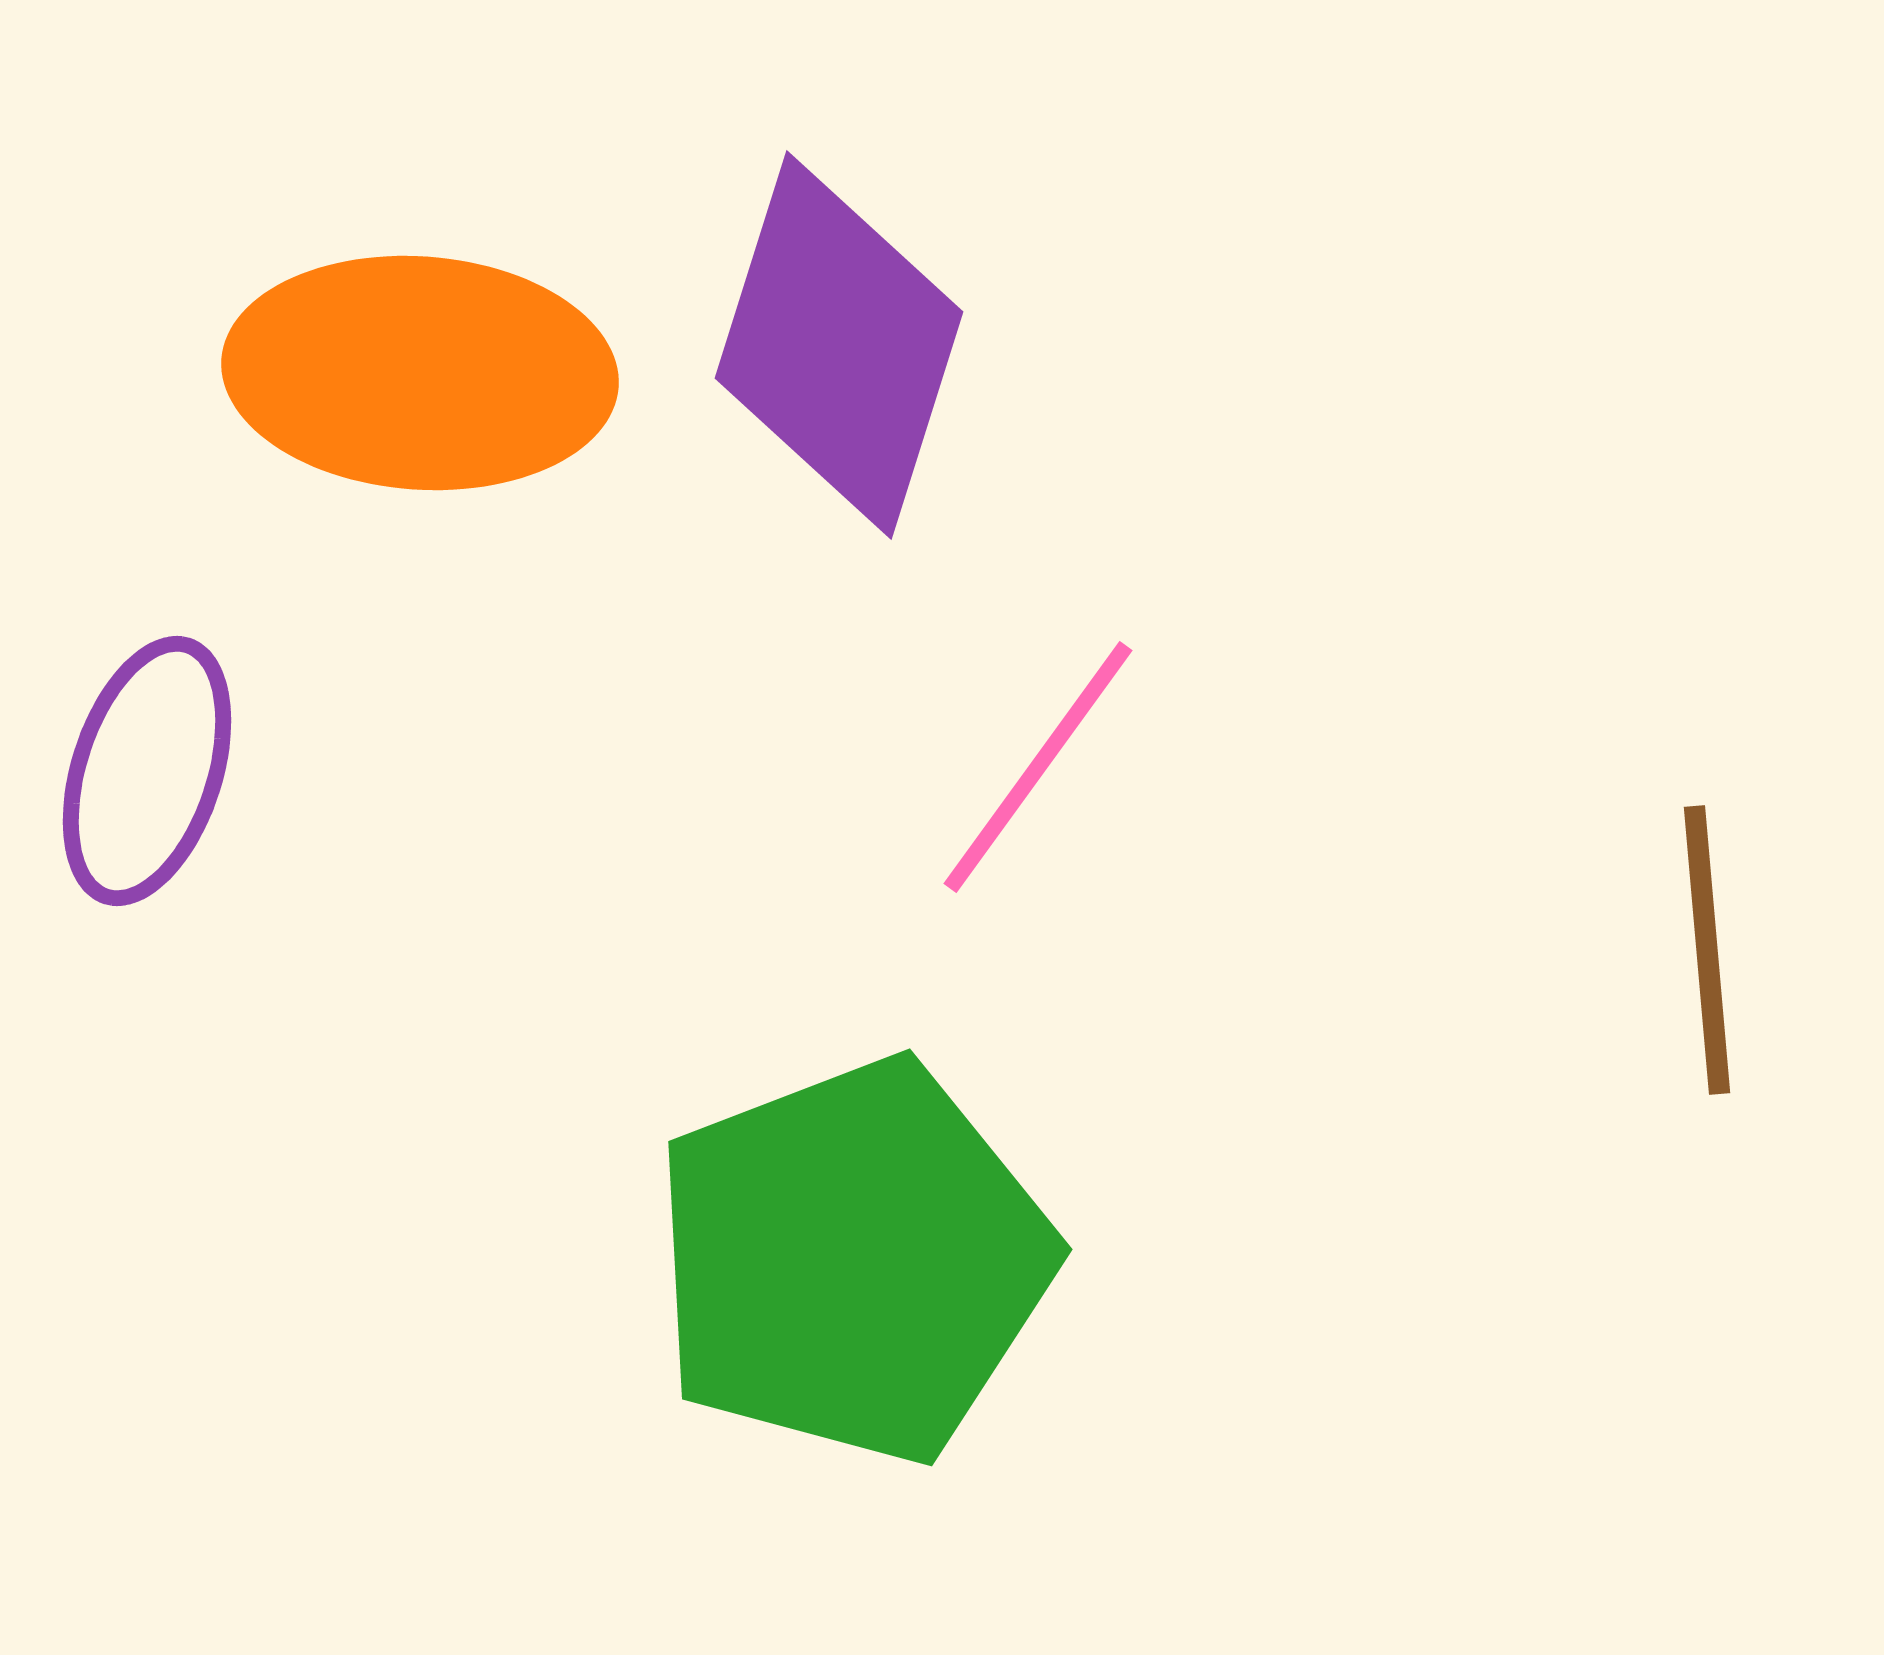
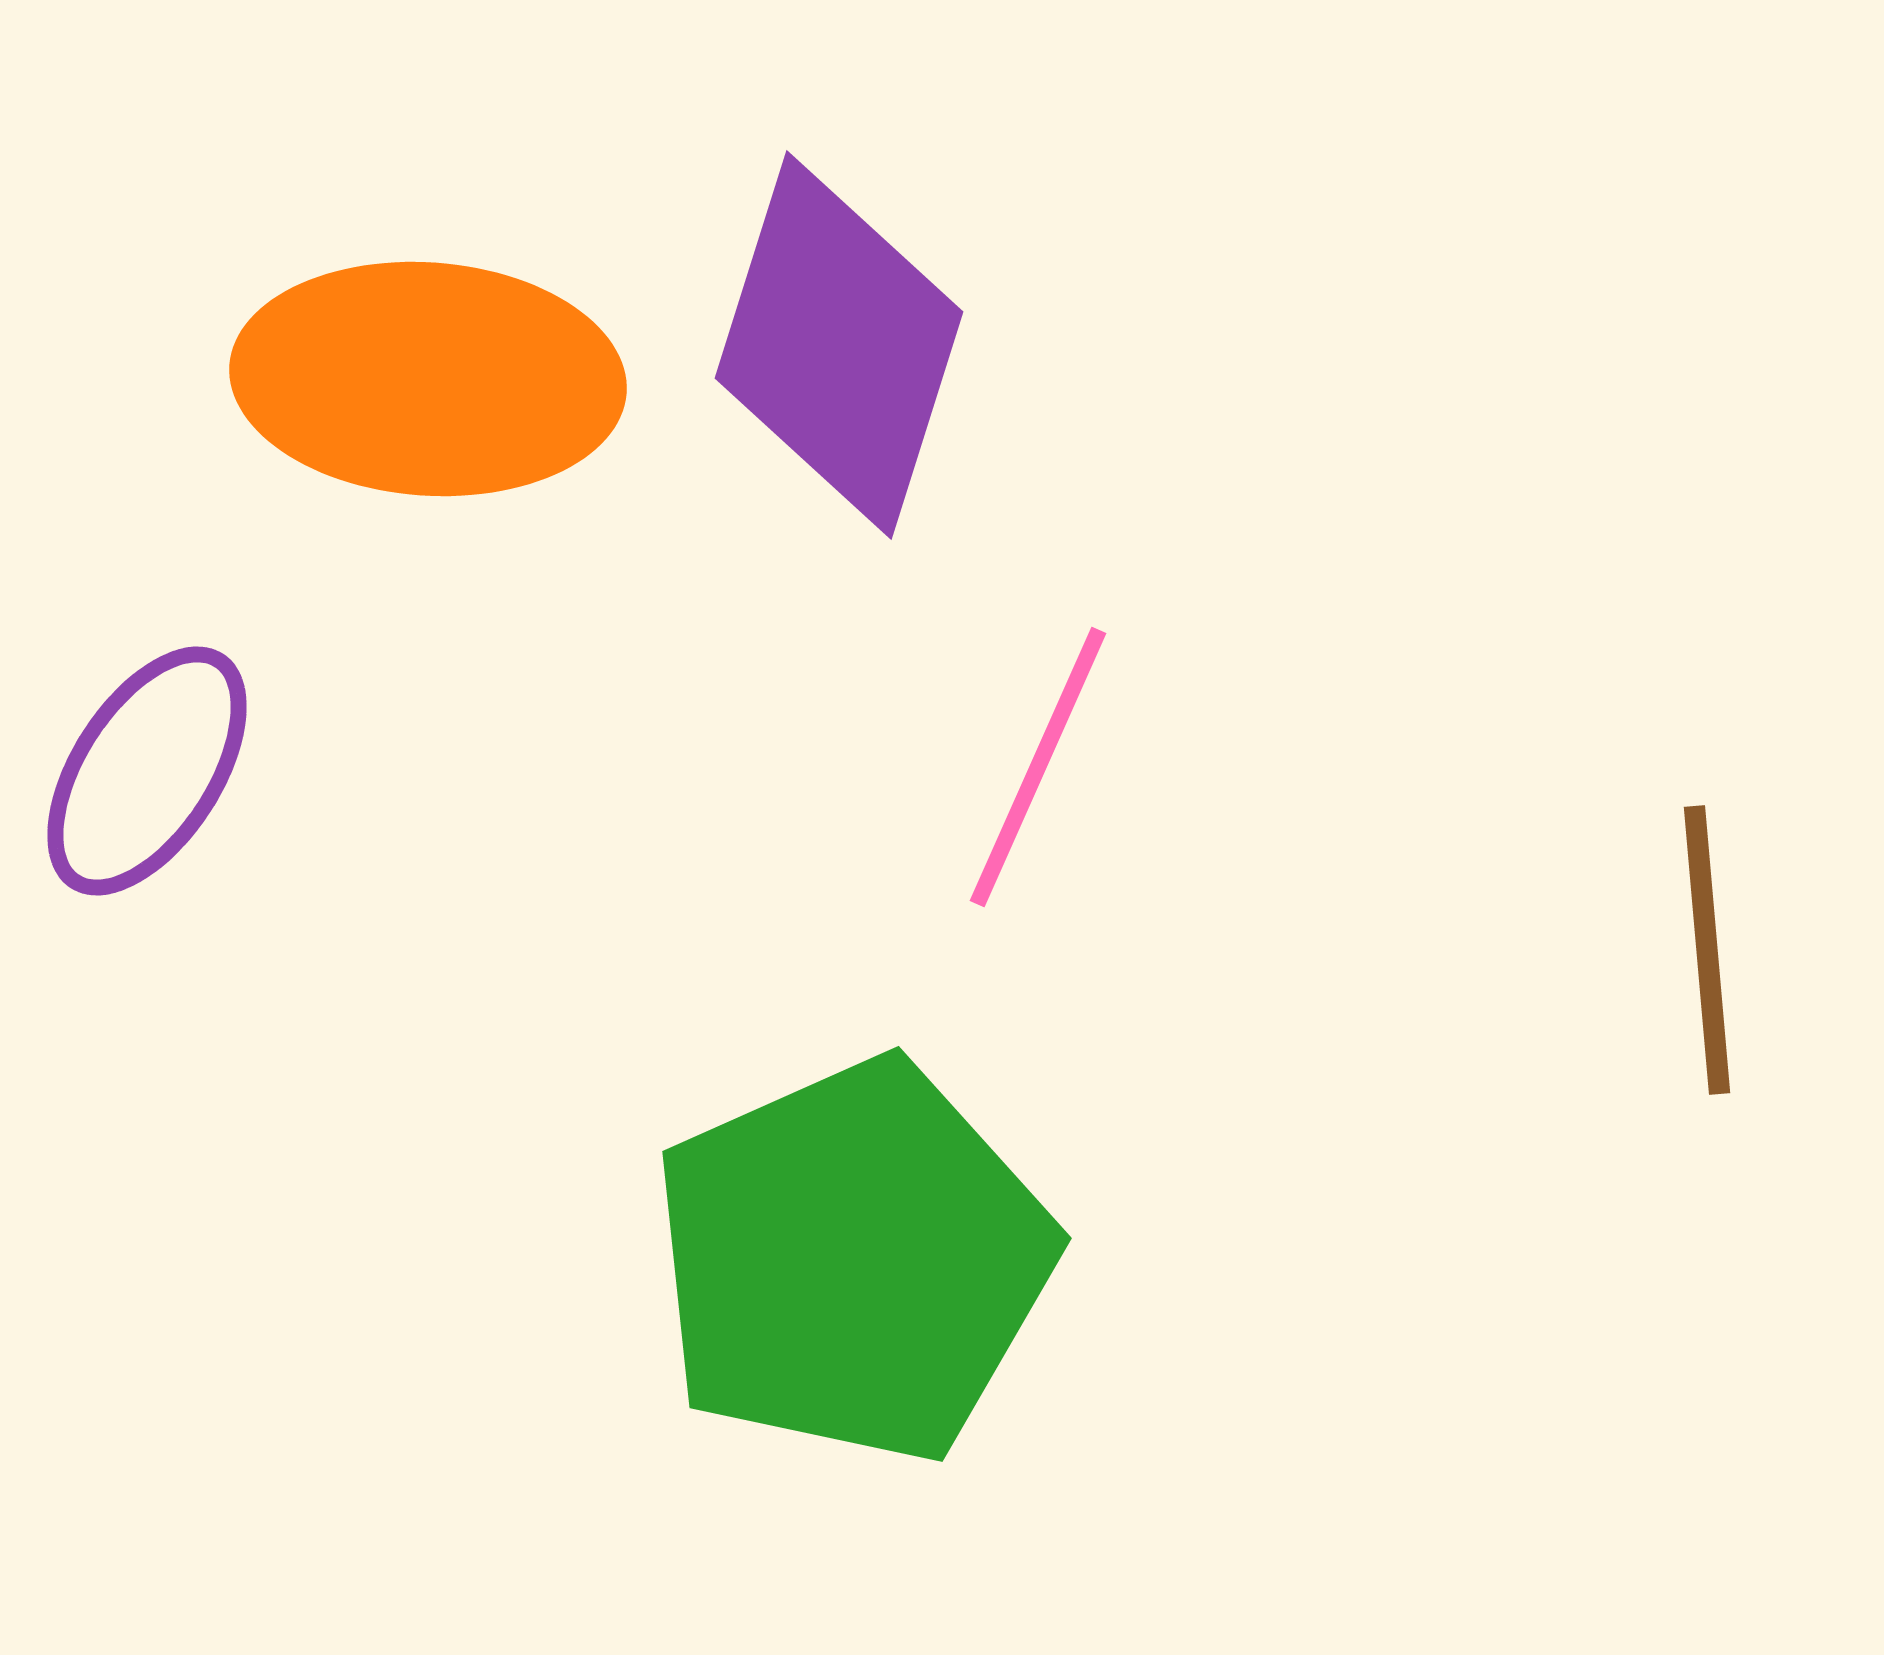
orange ellipse: moved 8 px right, 6 px down
pink line: rotated 12 degrees counterclockwise
purple ellipse: rotated 15 degrees clockwise
green pentagon: rotated 3 degrees counterclockwise
